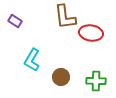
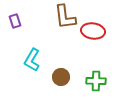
purple rectangle: rotated 40 degrees clockwise
red ellipse: moved 2 px right, 2 px up
